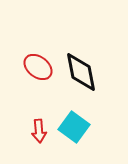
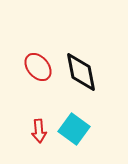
red ellipse: rotated 12 degrees clockwise
cyan square: moved 2 px down
